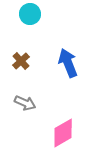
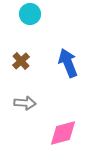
gray arrow: rotated 20 degrees counterclockwise
pink diamond: rotated 16 degrees clockwise
